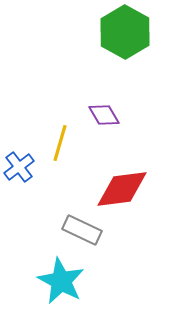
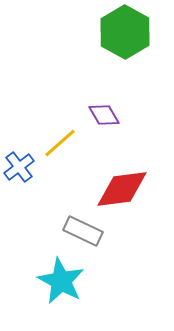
yellow line: rotated 33 degrees clockwise
gray rectangle: moved 1 px right, 1 px down
